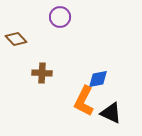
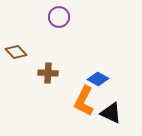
purple circle: moved 1 px left
brown diamond: moved 13 px down
brown cross: moved 6 px right
blue diamond: rotated 40 degrees clockwise
